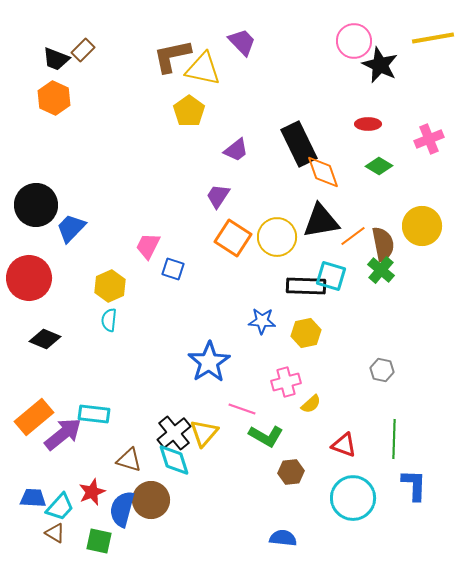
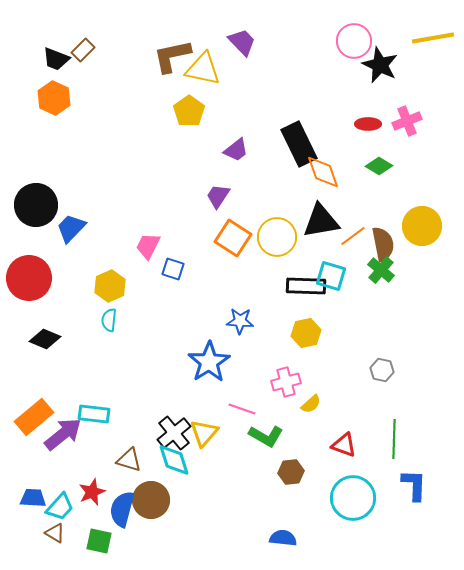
pink cross at (429, 139): moved 22 px left, 18 px up
blue star at (262, 321): moved 22 px left
